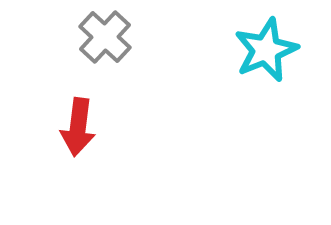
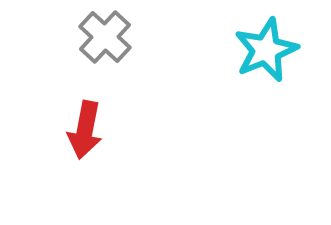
red arrow: moved 7 px right, 3 px down; rotated 4 degrees clockwise
